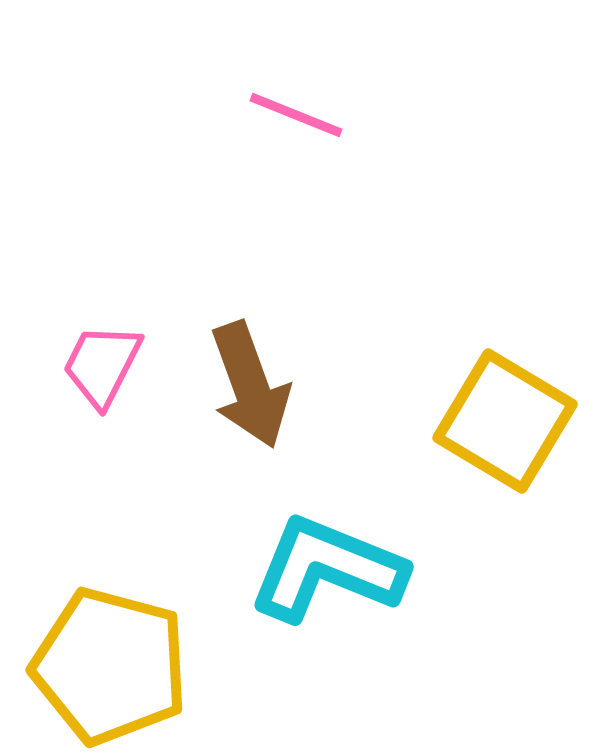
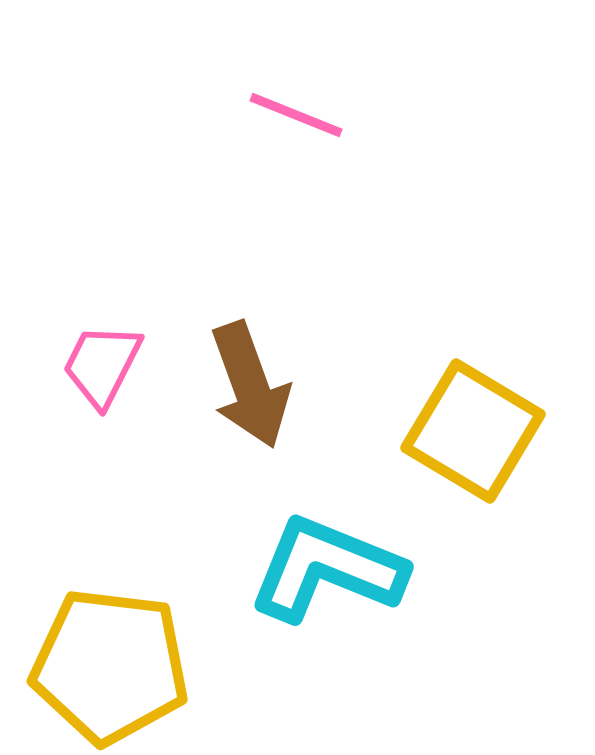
yellow square: moved 32 px left, 10 px down
yellow pentagon: rotated 8 degrees counterclockwise
